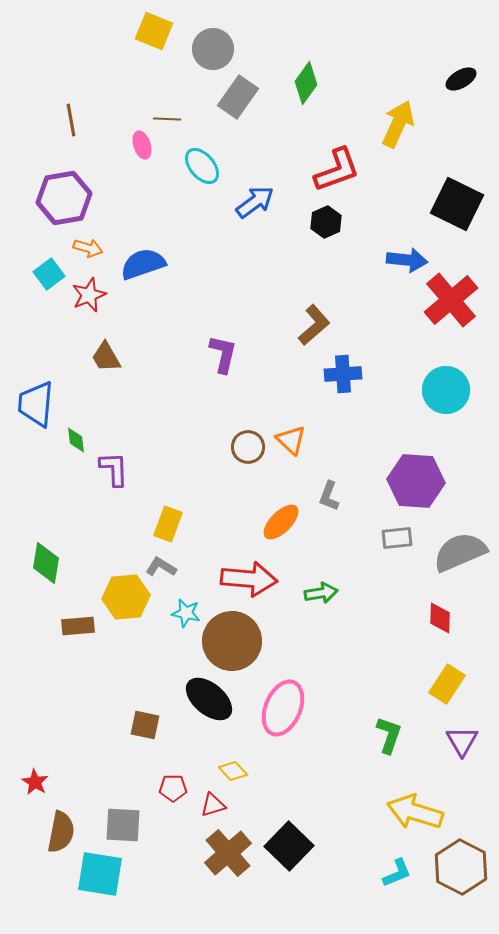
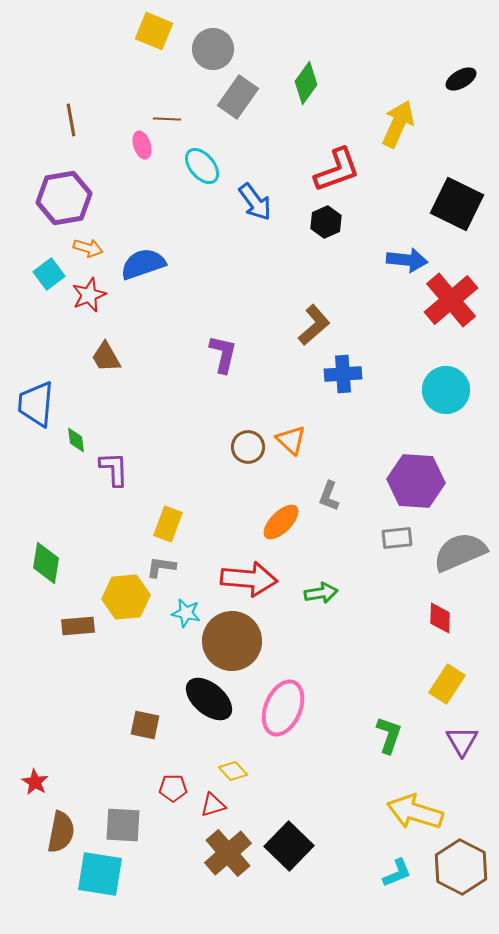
blue arrow at (255, 202): rotated 90 degrees clockwise
gray L-shape at (161, 567): rotated 24 degrees counterclockwise
